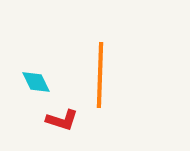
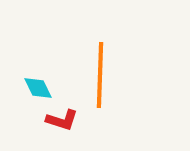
cyan diamond: moved 2 px right, 6 px down
